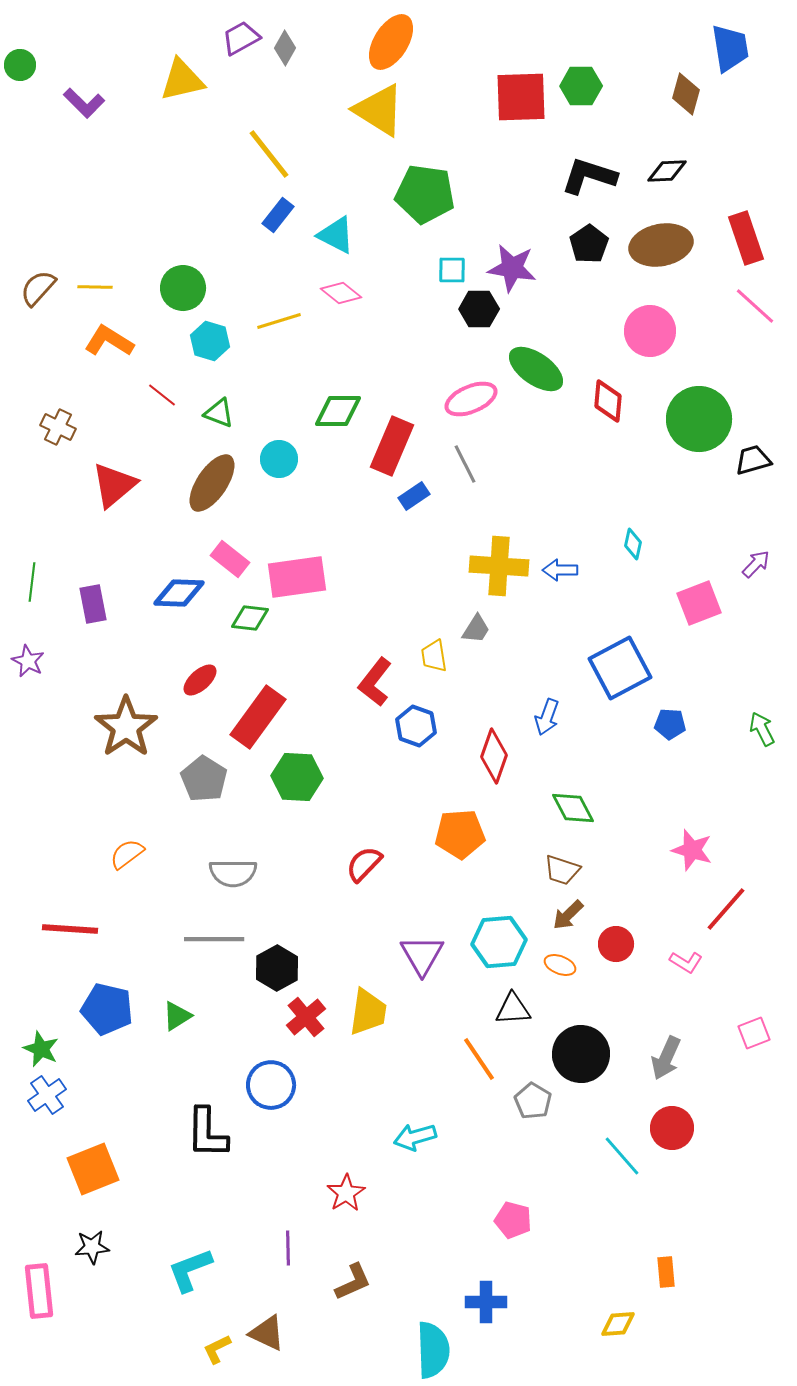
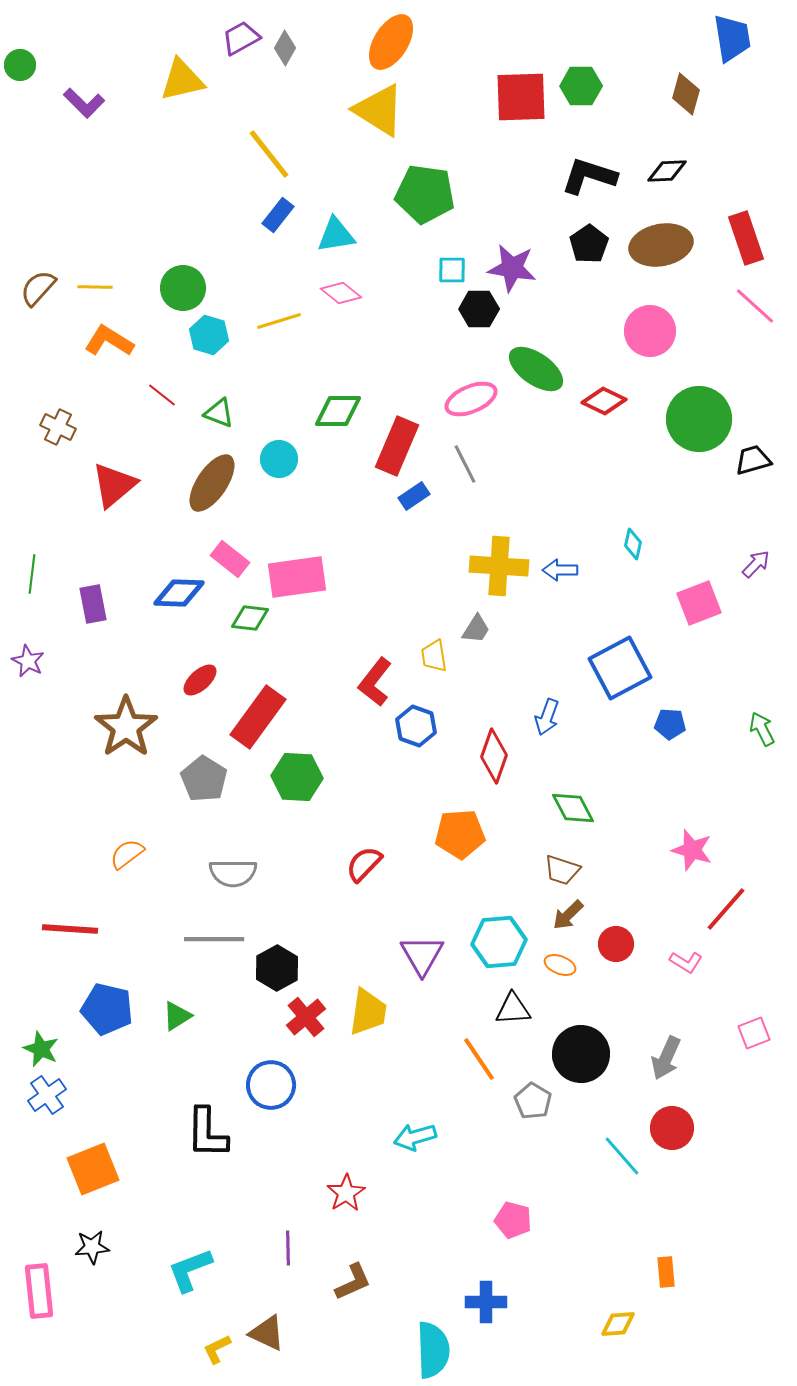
blue trapezoid at (730, 48): moved 2 px right, 10 px up
cyan triangle at (336, 235): rotated 36 degrees counterclockwise
cyan hexagon at (210, 341): moved 1 px left, 6 px up
red diamond at (608, 401): moved 4 px left; rotated 69 degrees counterclockwise
red rectangle at (392, 446): moved 5 px right
green line at (32, 582): moved 8 px up
